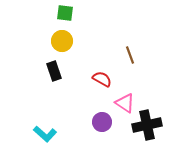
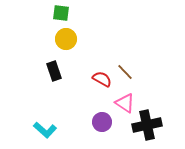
green square: moved 4 px left
yellow circle: moved 4 px right, 2 px up
brown line: moved 5 px left, 17 px down; rotated 24 degrees counterclockwise
cyan L-shape: moved 4 px up
